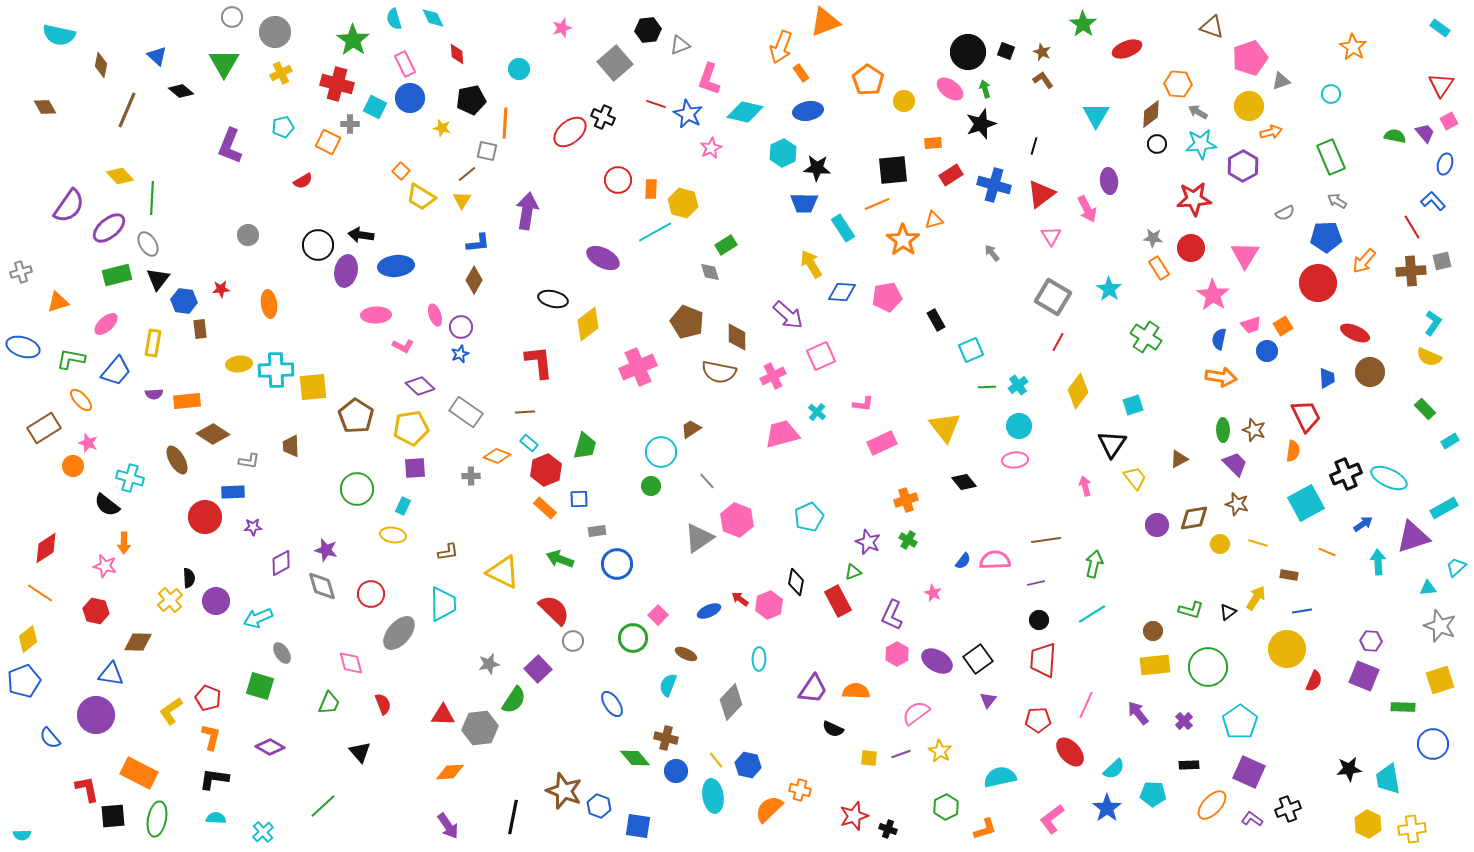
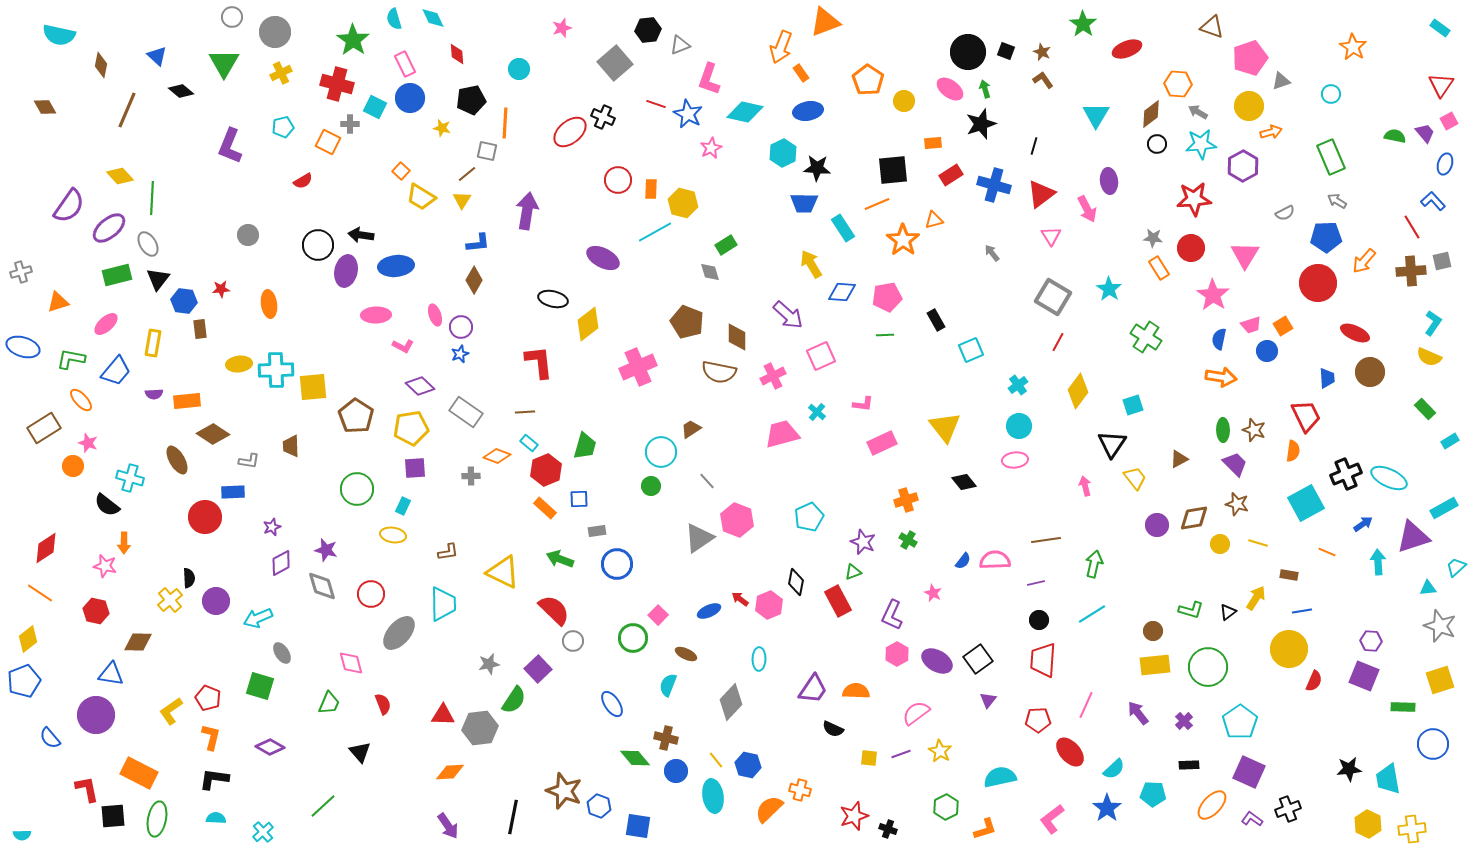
green line at (987, 387): moved 102 px left, 52 px up
purple star at (253, 527): moved 19 px right; rotated 18 degrees counterclockwise
purple star at (868, 542): moved 5 px left
yellow circle at (1287, 649): moved 2 px right
